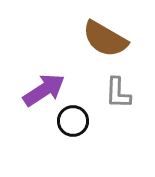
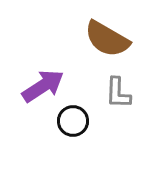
brown semicircle: moved 2 px right
purple arrow: moved 1 px left, 4 px up
